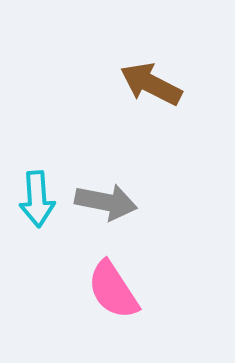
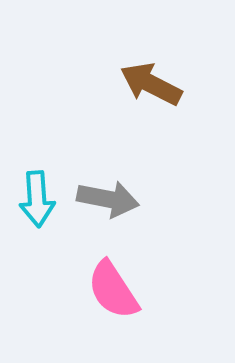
gray arrow: moved 2 px right, 3 px up
